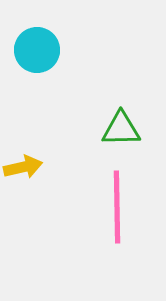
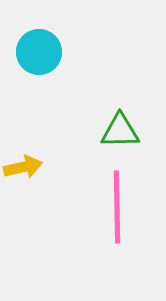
cyan circle: moved 2 px right, 2 px down
green triangle: moved 1 px left, 2 px down
